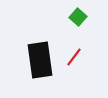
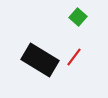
black rectangle: rotated 51 degrees counterclockwise
